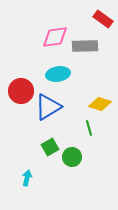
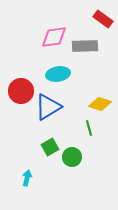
pink diamond: moved 1 px left
